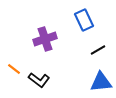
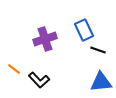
blue rectangle: moved 10 px down
black line: rotated 49 degrees clockwise
black L-shape: rotated 10 degrees clockwise
